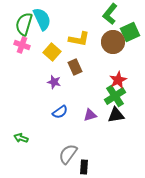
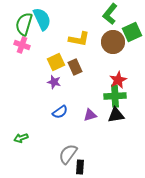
green square: moved 2 px right
yellow square: moved 4 px right, 10 px down; rotated 24 degrees clockwise
green cross: rotated 30 degrees clockwise
green arrow: rotated 40 degrees counterclockwise
black rectangle: moved 4 px left
